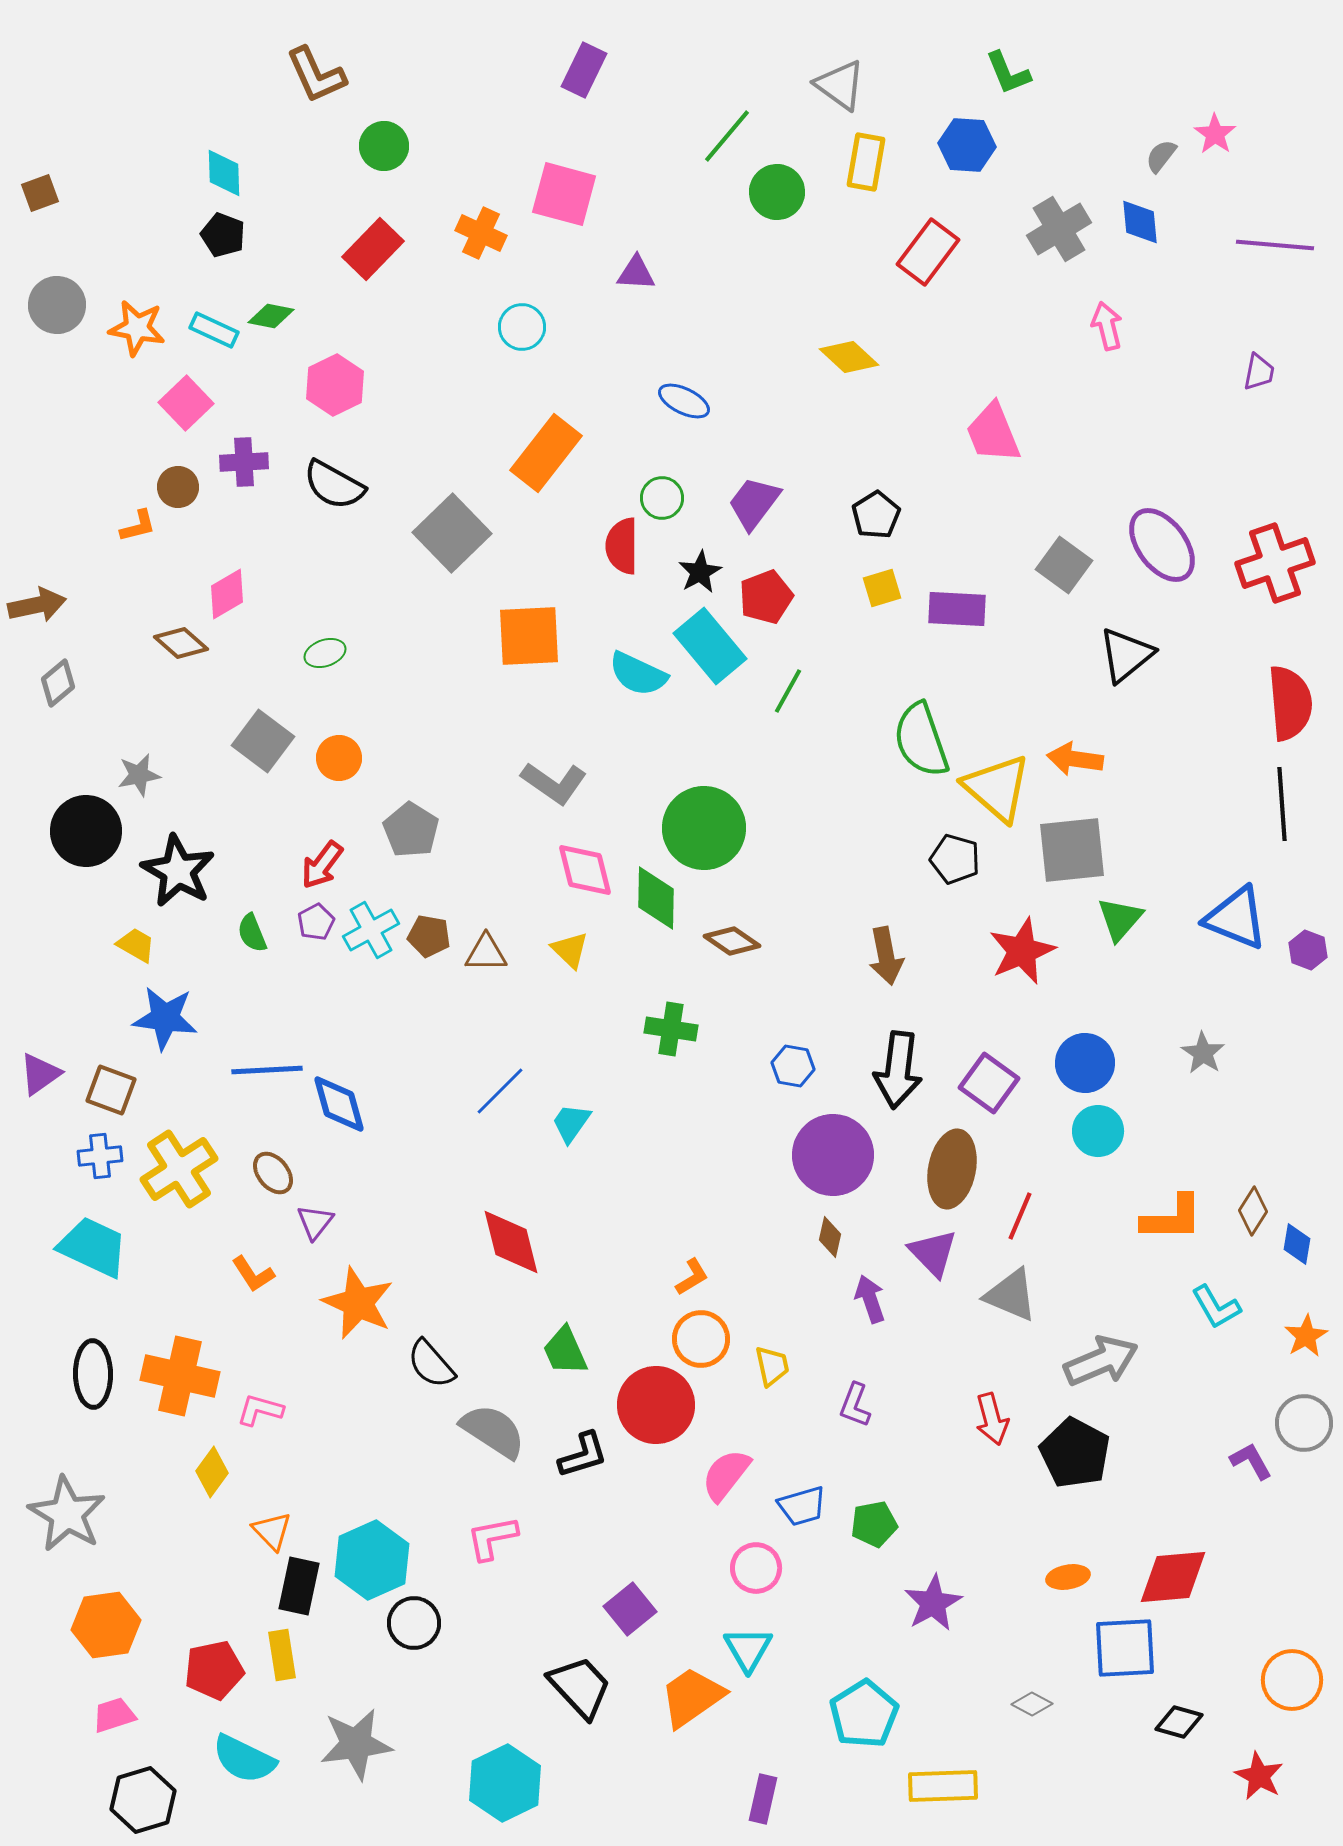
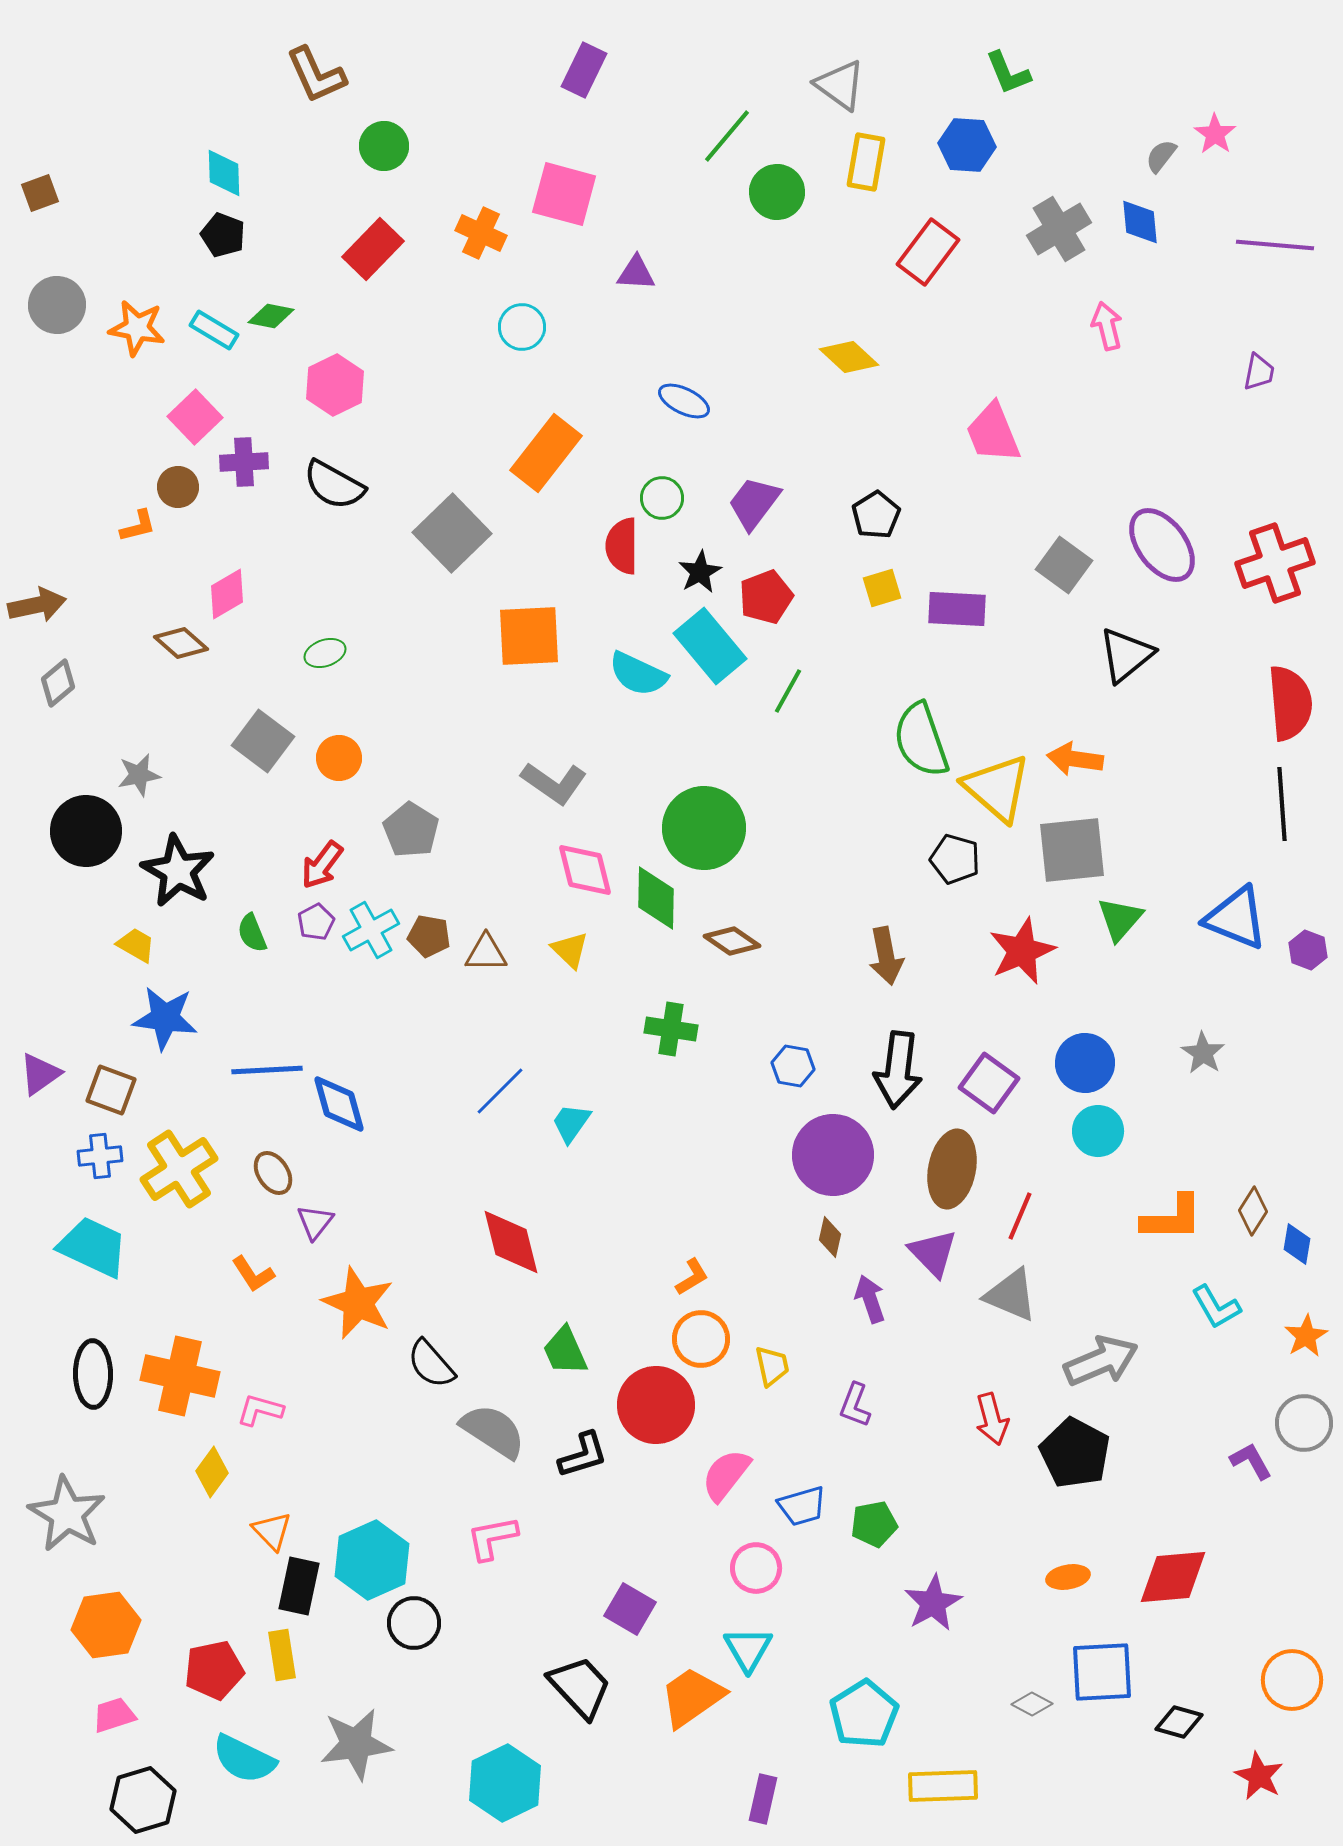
cyan rectangle at (214, 330): rotated 6 degrees clockwise
pink square at (186, 403): moved 9 px right, 14 px down
brown ellipse at (273, 1173): rotated 6 degrees clockwise
purple square at (630, 1609): rotated 21 degrees counterclockwise
blue square at (1125, 1648): moved 23 px left, 24 px down
